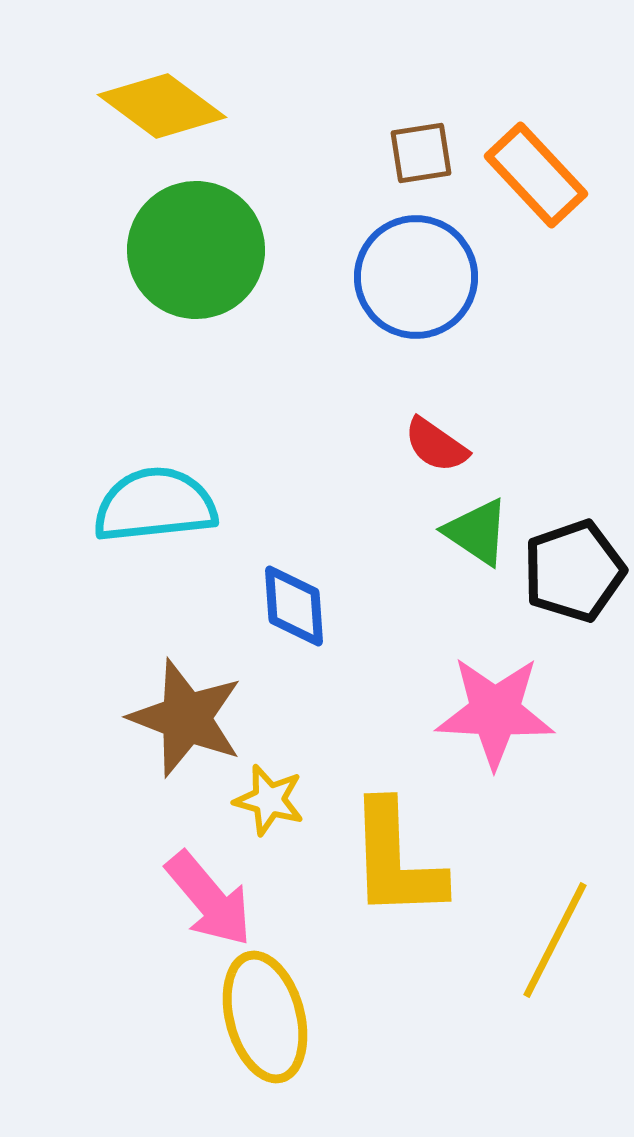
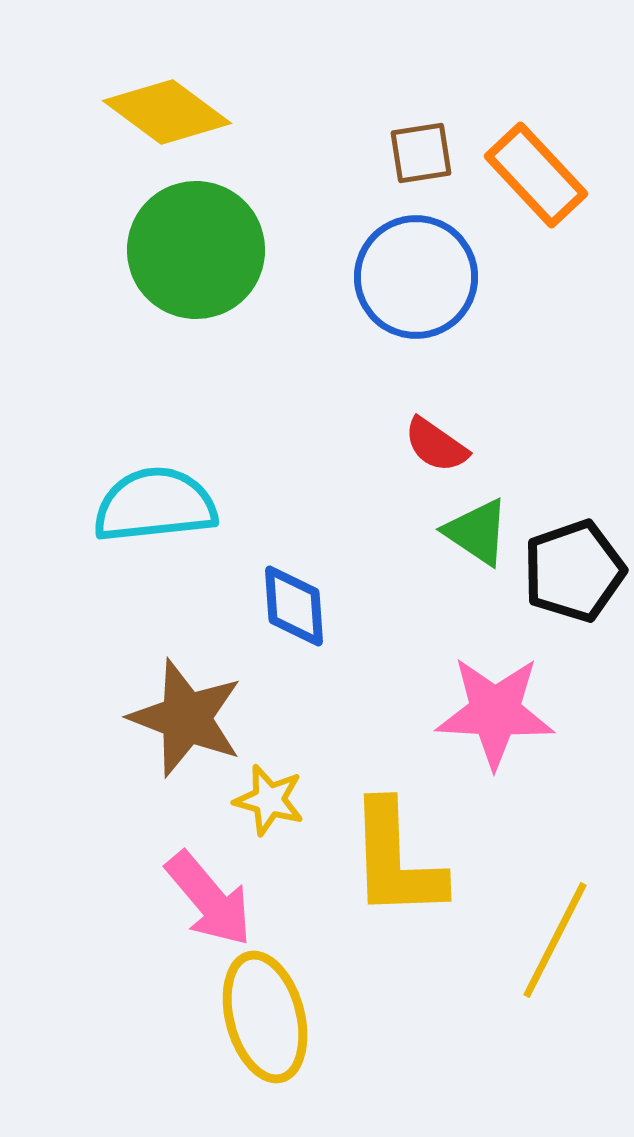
yellow diamond: moved 5 px right, 6 px down
